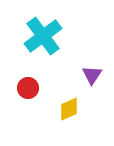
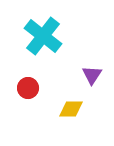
cyan cross: rotated 15 degrees counterclockwise
yellow diamond: moved 2 px right; rotated 25 degrees clockwise
